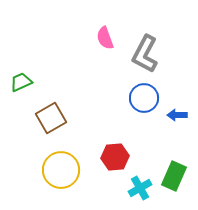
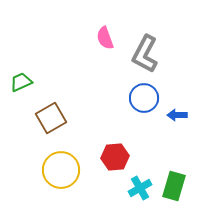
green rectangle: moved 10 px down; rotated 8 degrees counterclockwise
